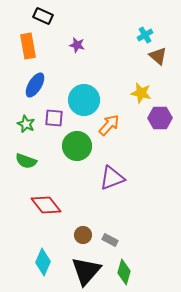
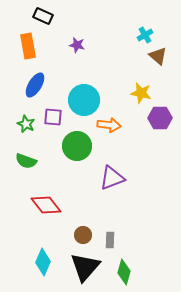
purple square: moved 1 px left, 1 px up
orange arrow: rotated 55 degrees clockwise
gray rectangle: rotated 63 degrees clockwise
black triangle: moved 1 px left, 4 px up
